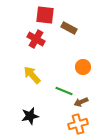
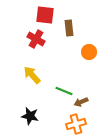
brown rectangle: rotated 56 degrees clockwise
orange circle: moved 6 px right, 15 px up
black star: rotated 24 degrees clockwise
orange cross: moved 2 px left
